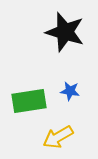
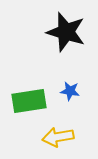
black star: moved 1 px right
yellow arrow: rotated 20 degrees clockwise
